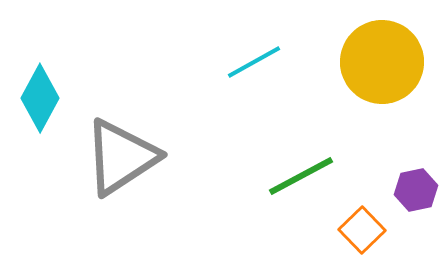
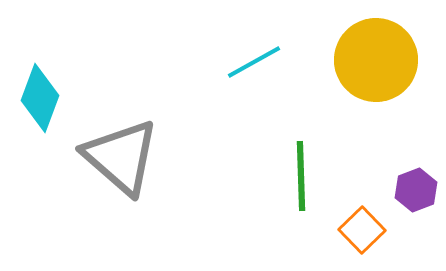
yellow circle: moved 6 px left, 2 px up
cyan diamond: rotated 8 degrees counterclockwise
gray triangle: rotated 46 degrees counterclockwise
green line: rotated 64 degrees counterclockwise
purple hexagon: rotated 9 degrees counterclockwise
